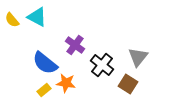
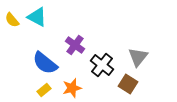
orange star: moved 6 px right, 5 px down; rotated 24 degrees counterclockwise
